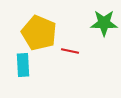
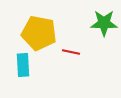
yellow pentagon: rotated 12 degrees counterclockwise
red line: moved 1 px right, 1 px down
